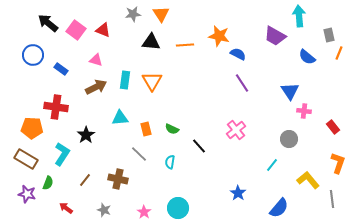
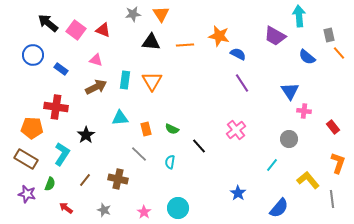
orange line at (339, 53): rotated 64 degrees counterclockwise
green semicircle at (48, 183): moved 2 px right, 1 px down
